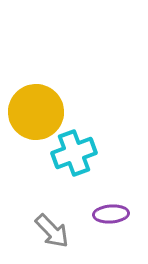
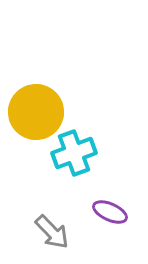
purple ellipse: moved 1 px left, 2 px up; rotated 28 degrees clockwise
gray arrow: moved 1 px down
